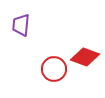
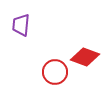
red circle: moved 1 px right, 3 px down
